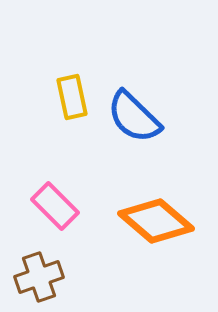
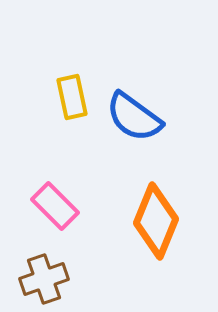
blue semicircle: rotated 8 degrees counterclockwise
orange diamond: rotated 72 degrees clockwise
brown cross: moved 5 px right, 2 px down
